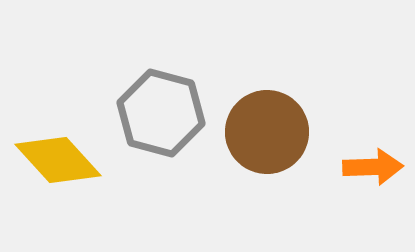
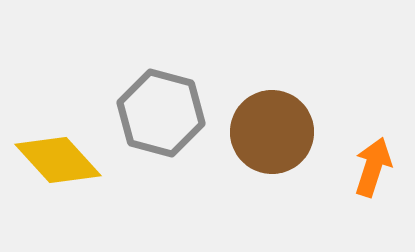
brown circle: moved 5 px right
orange arrow: rotated 70 degrees counterclockwise
